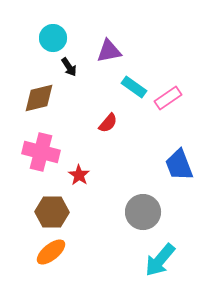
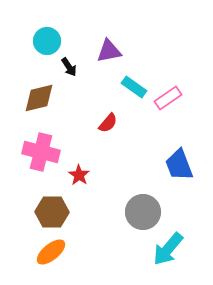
cyan circle: moved 6 px left, 3 px down
cyan arrow: moved 8 px right, 11 px up
